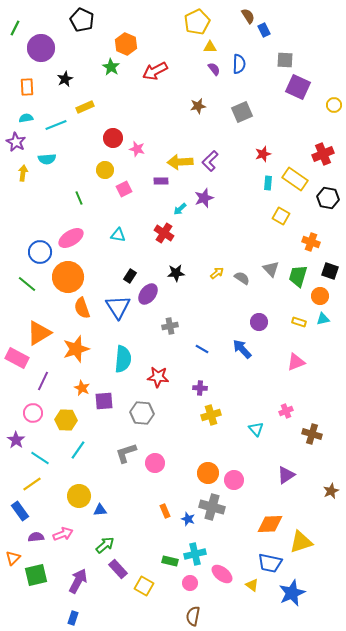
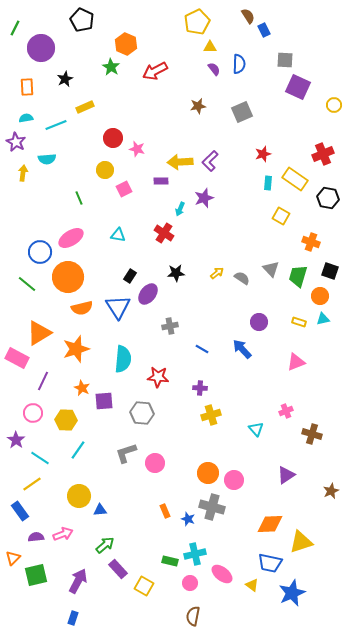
cyan arrow at (180, 209): rotated 24 degrees counterclockwise
orange semicircle at (82, 308): rotated 85 degrees counterclockwise
